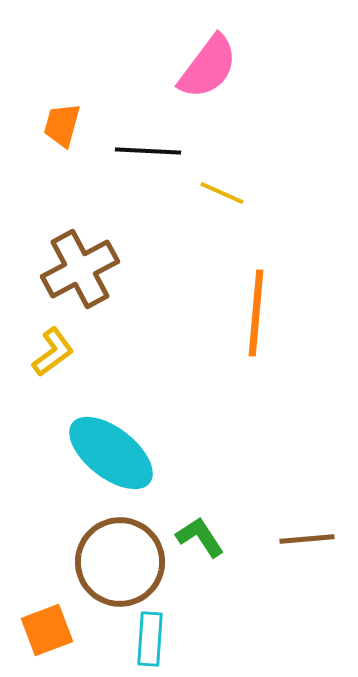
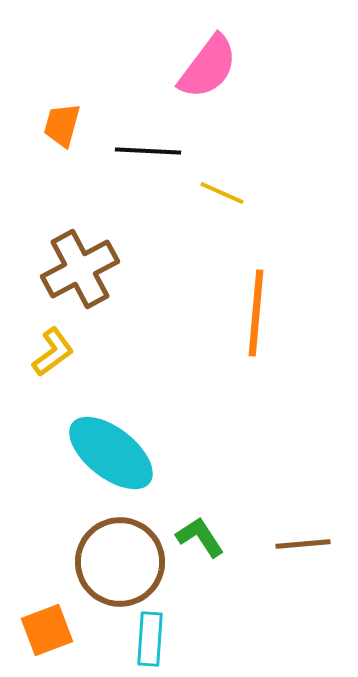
brown line: moved 4 px left, 5 px down
